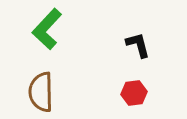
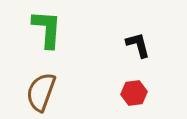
green L-shape: rotated 141 degrees clockwise
brown semicircle: rotated 21 degrees clockwise
